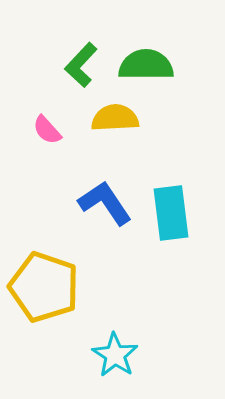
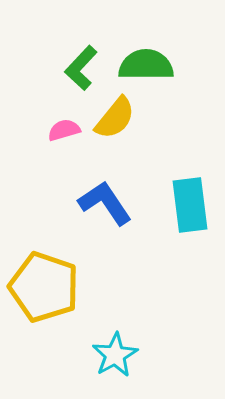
green L-shape: moved 3 px down
yellow semicircle: rotated 132 degrees clockwise
pink semicircle: moved 17 px right; rotated 116 degrees clockwise
cyan rectangle: moved 19 px right, 8 px up
cyan star: rotated 9 degrees clockwise
